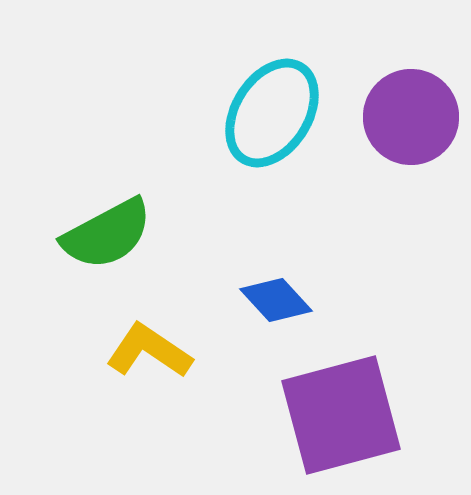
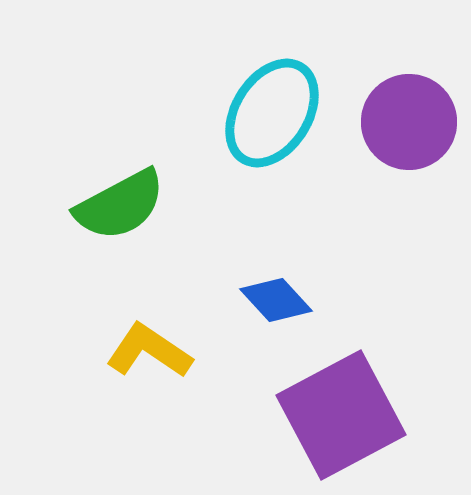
purple circle: moved 2 px left, 5 px down
green semicircle: moved 13 px right, 29 px up
purple square: rotated 13 degrees counterclockwise
